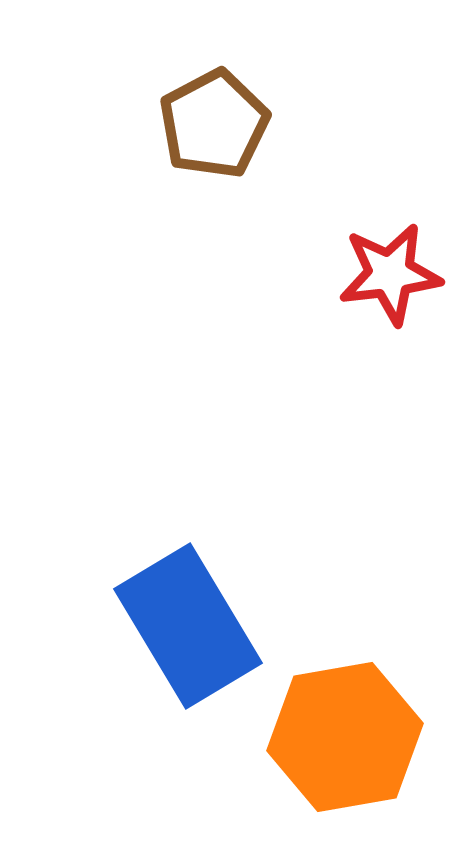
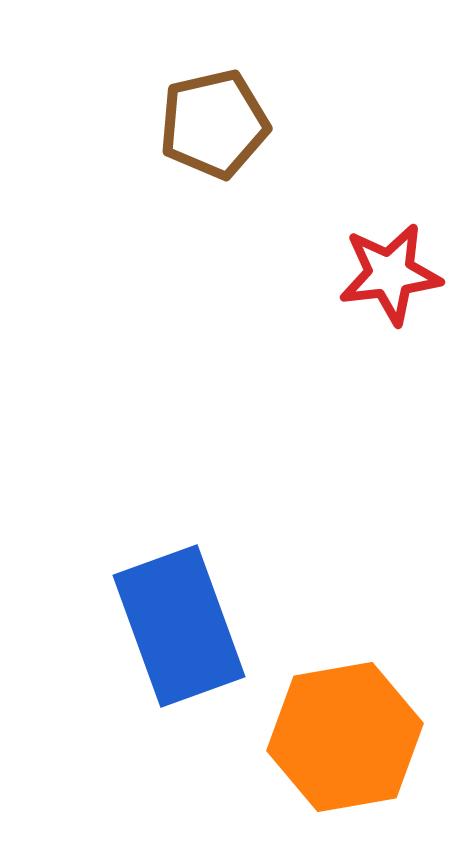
brown pentagon: rotated 15 degrees clockwise
blue rectangle: moved 9 px left; rotated 11 degrees clockwise
